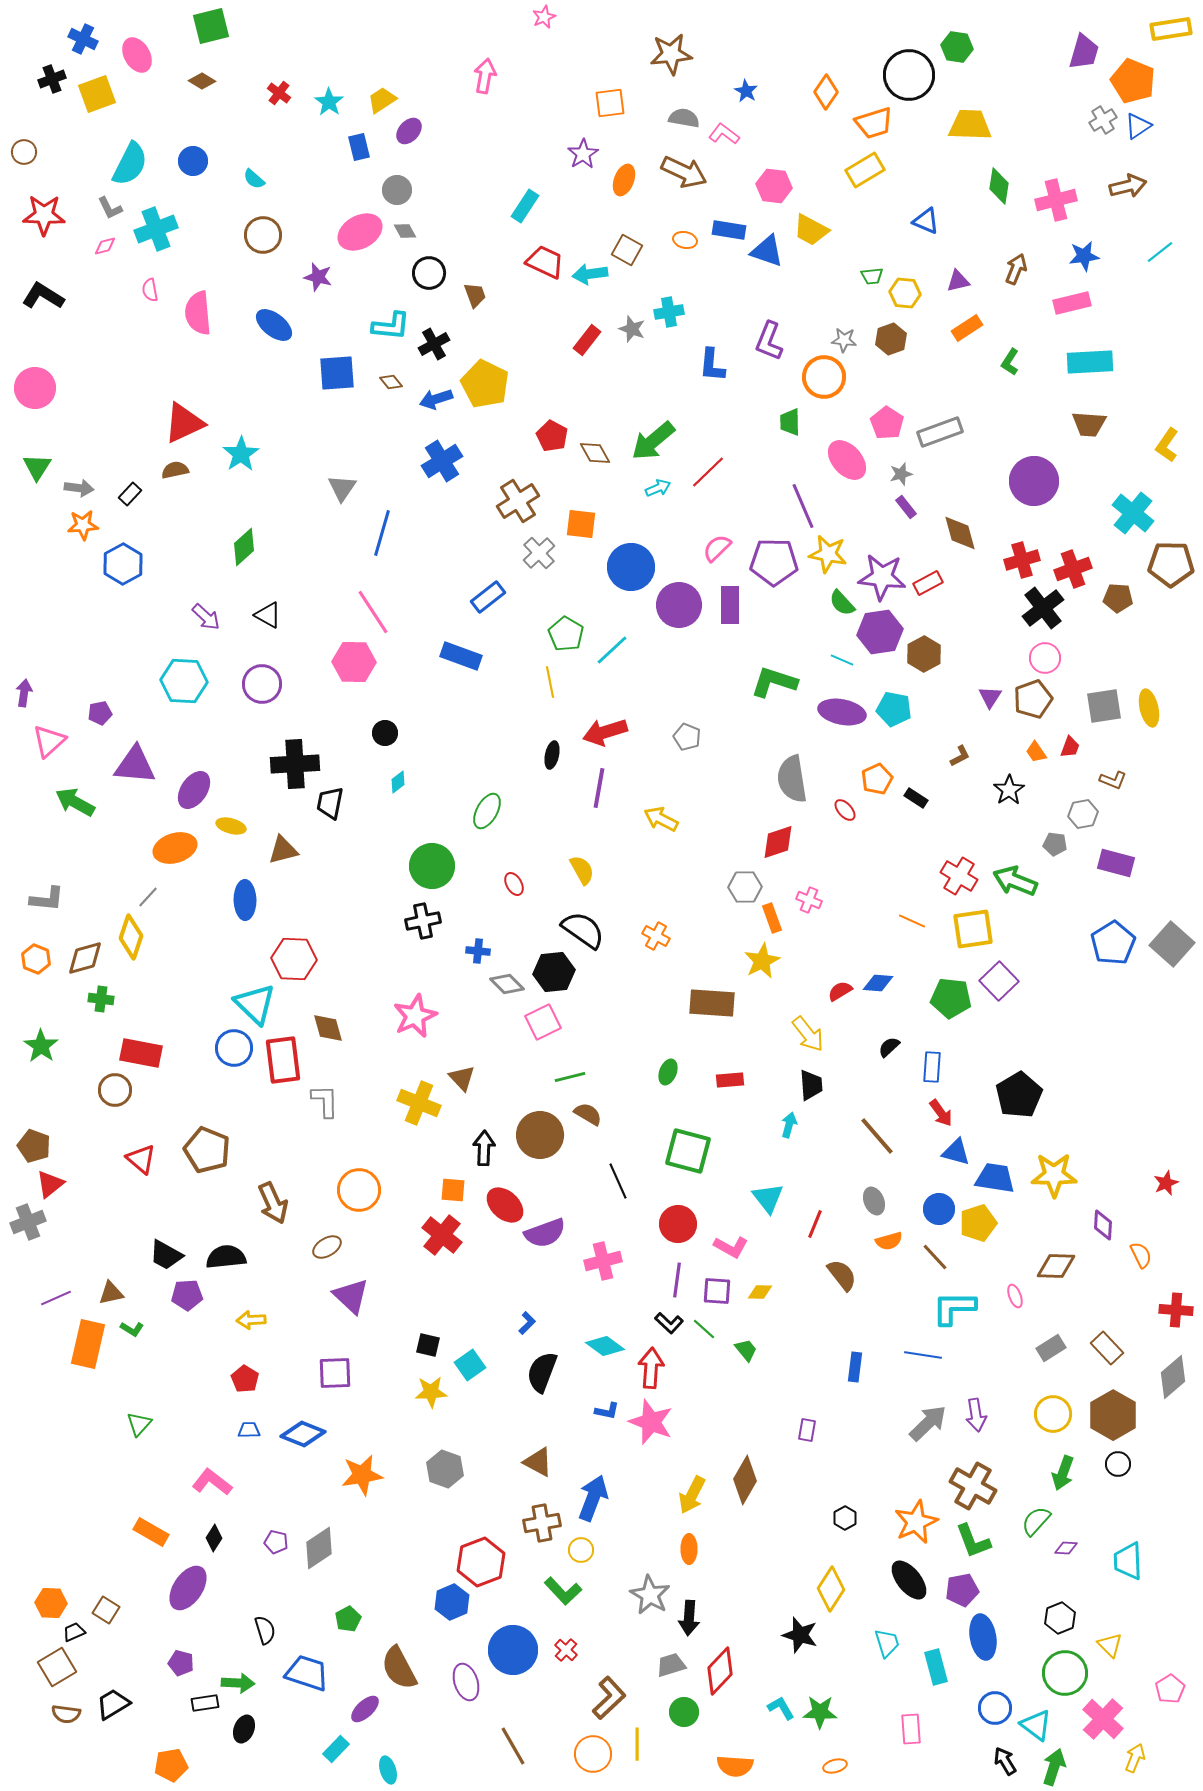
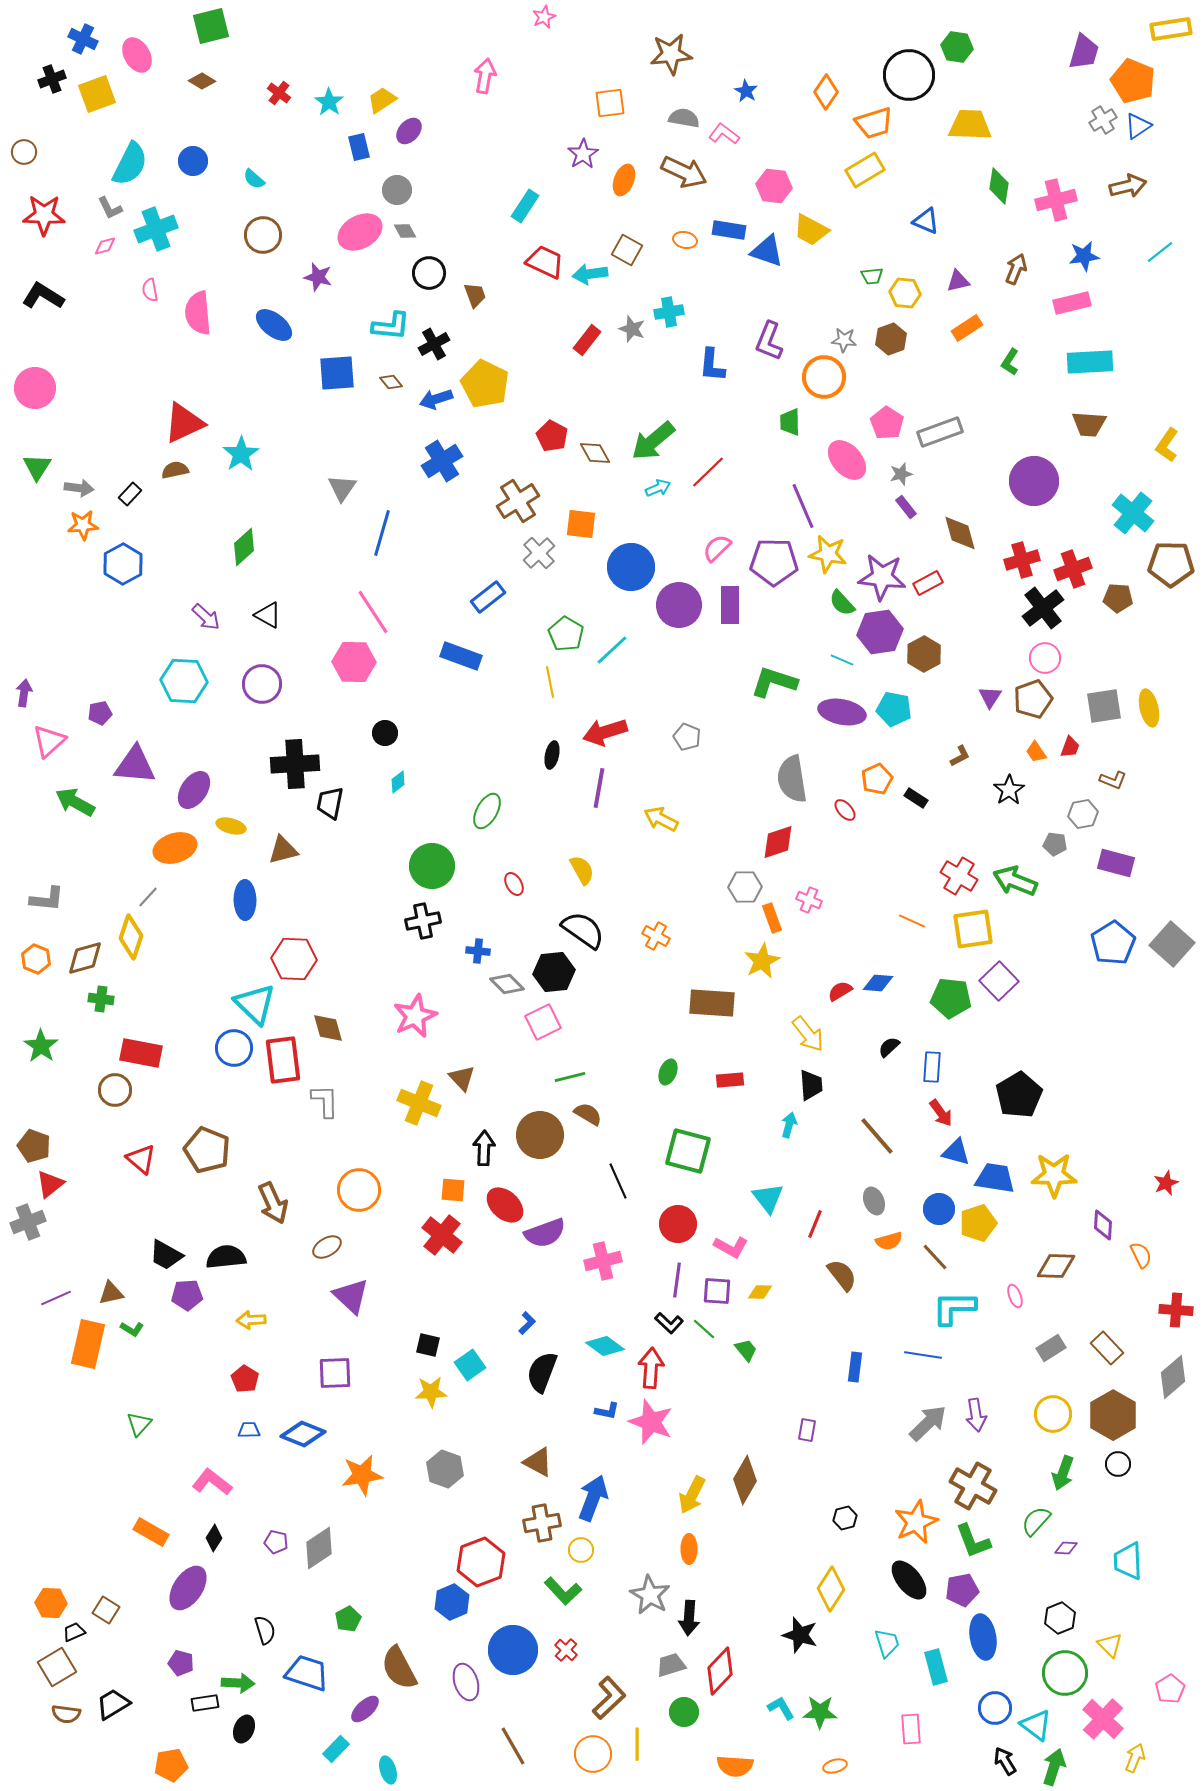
black hexagon at (845, 1518): rotated 15 degrees clockwise
